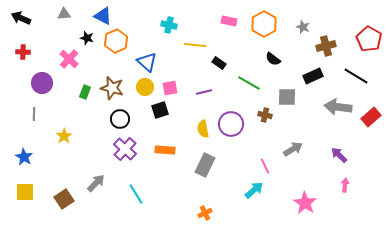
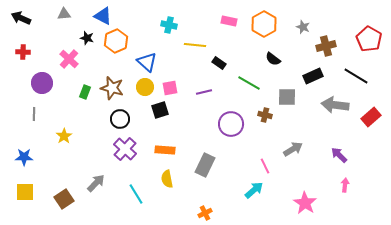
gray arrow at (338, 107): moved 3 px left, 2 px up
yellow semicircle at (203, 129): moved 36 px left, 50 px down
blue star at (24, 157): rotated 30 degrees counterclockwise
